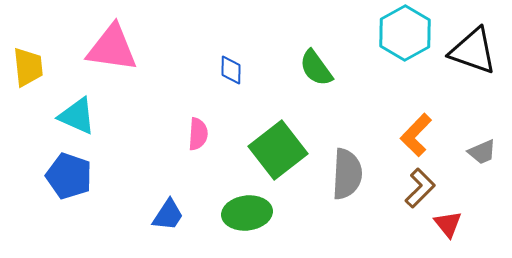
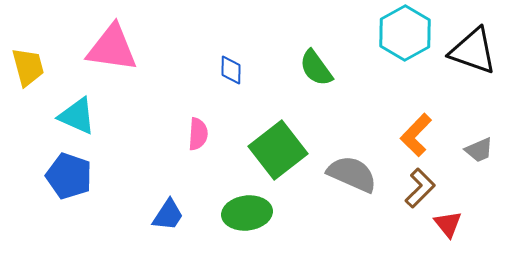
yellow trapezoid: rotated 9 degrees counterclockwise
gray trapezoid: moved 3 px left, 2 px up
gray semicircle: moved 5 px right; rotated 69 degrees counterclockwise
